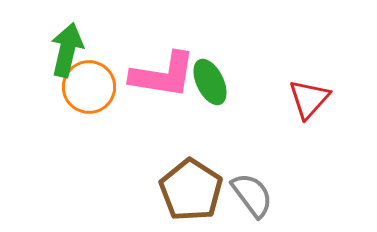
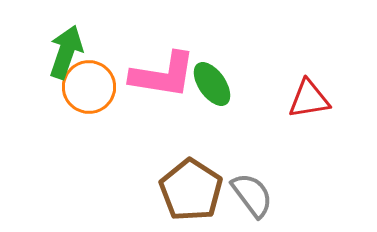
green arrow: moved 1 px left, 2 px down; rotated 6 degrees clockwise
green ellipse: moved 2 px right, 2 px down; rotated 9 degrees counterclockwise
red triangle: rotated 39 degrees clockwise
